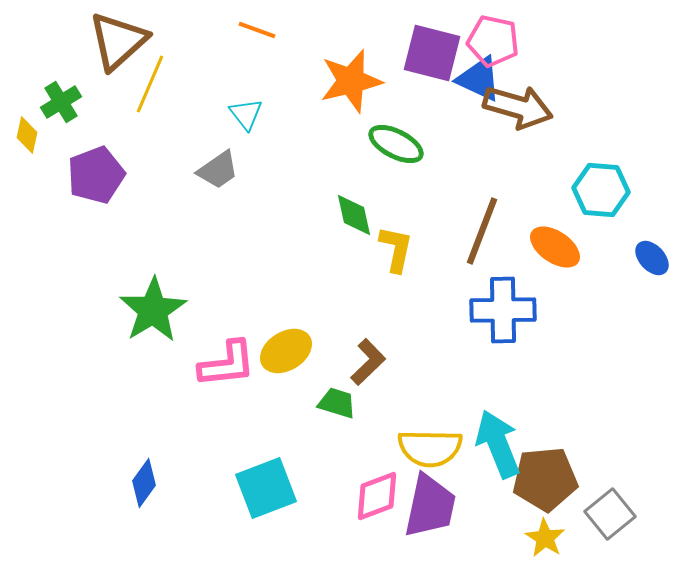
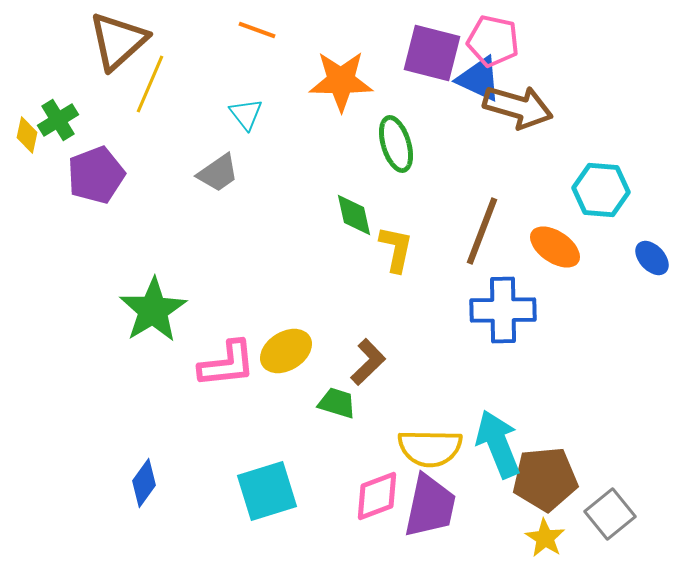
orange star: moved 10 px left; rotated 14 degrees clockwise
green cross: moved 3 px left, 18 px down
green ellipse: rotated 46 degrees clockwise
gray trapezoid: moved 3 px down
cyan square: moved 1 px right, 3 px down; rotated 4 degrees clockwise
